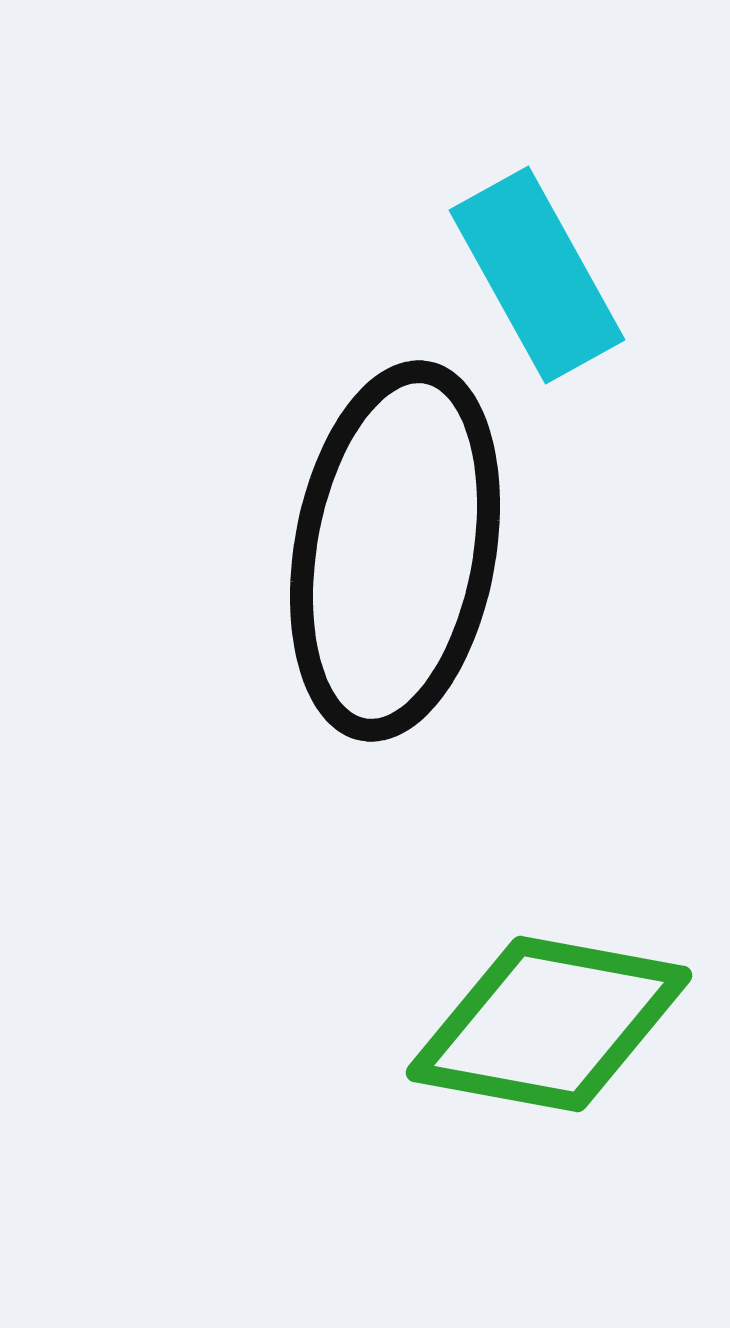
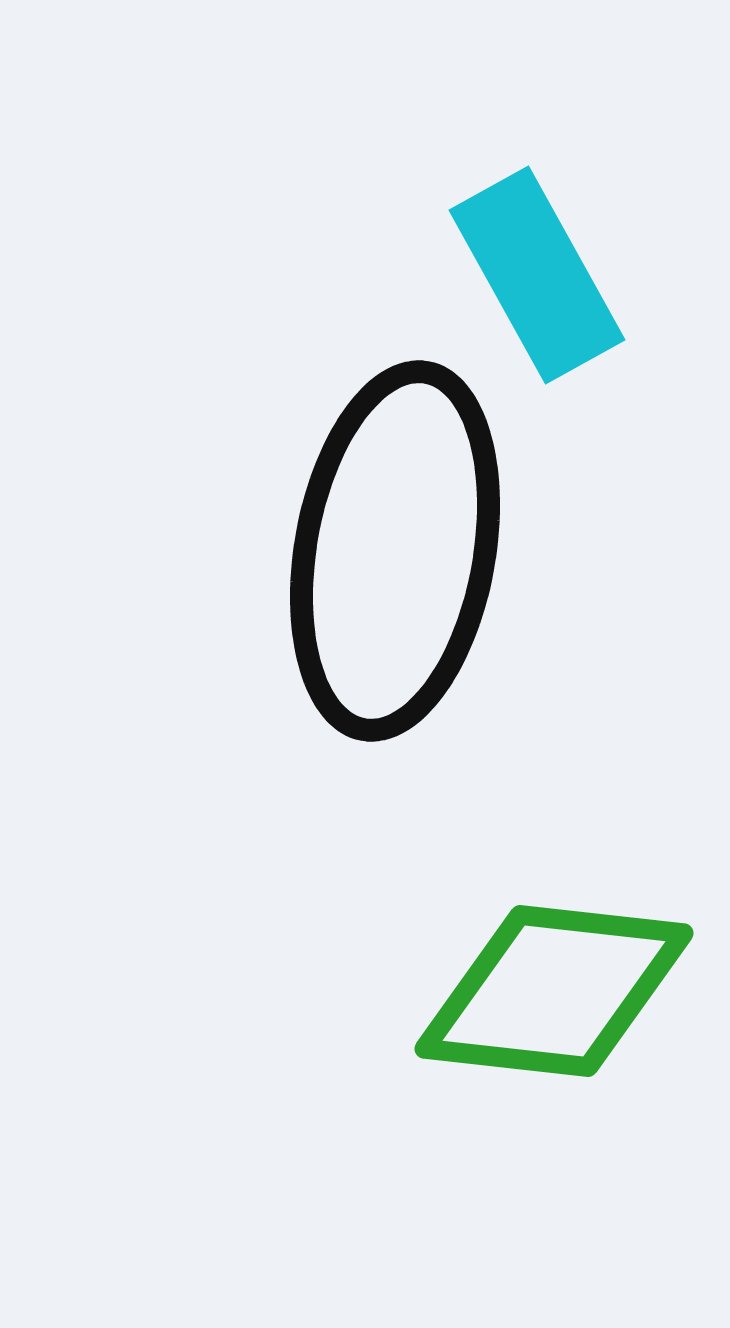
green diamond: moved 5 px right, 33 px up; rotated 4 degrees counterclockwise
